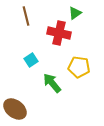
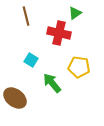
cyan square: rotated 24 degrees counterclockwise
brown ellipse: moved 11 px up
